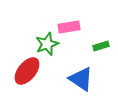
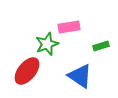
blue triangle: moved 1 px left, 3 px up
